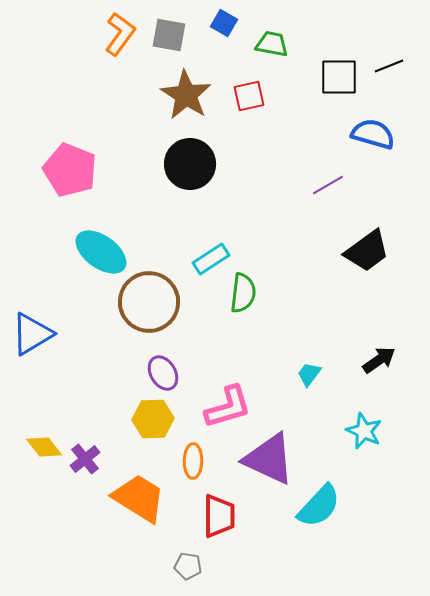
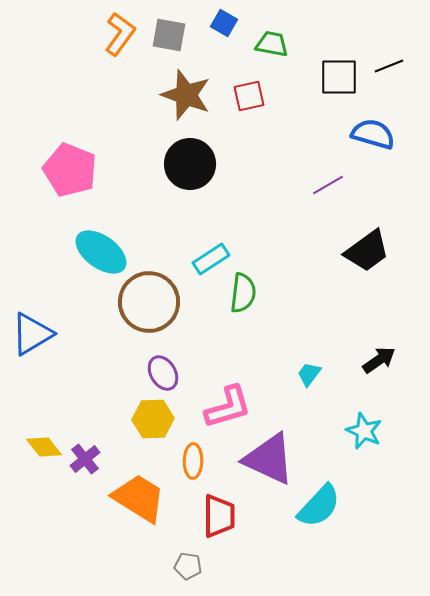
brown star: rotated 12 degrees counterclockwise
